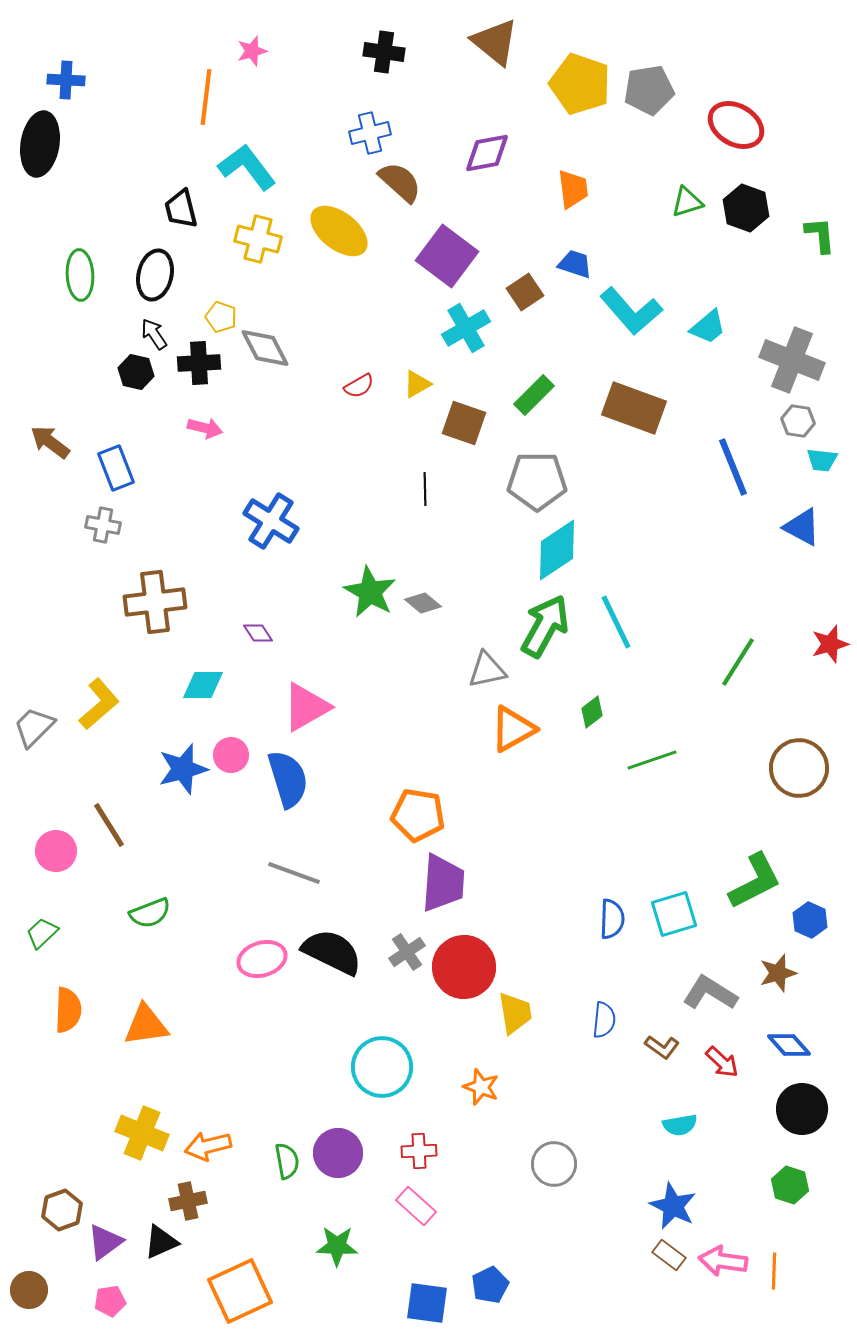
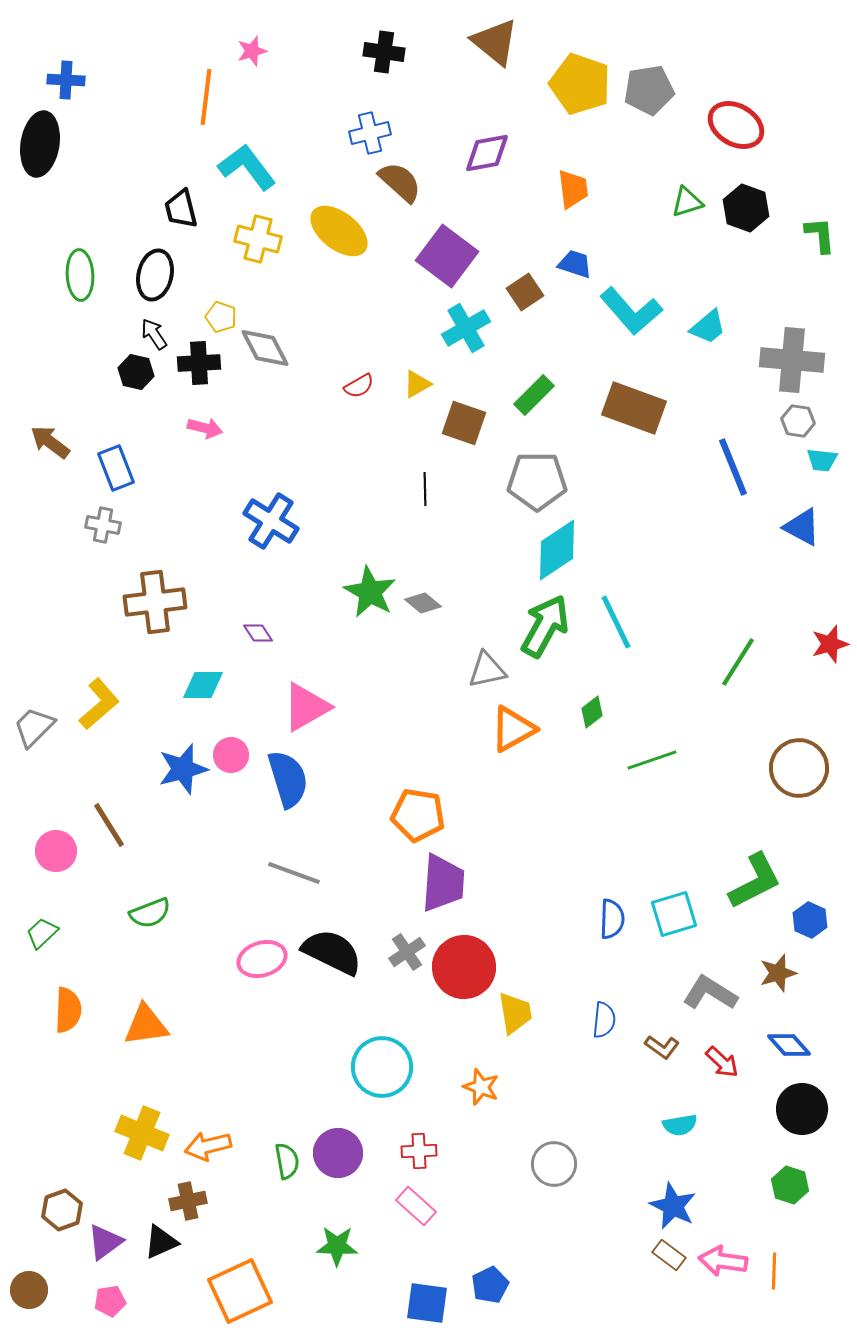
gray cross at (792, 360): rotated 16 degrees counterclockwise
